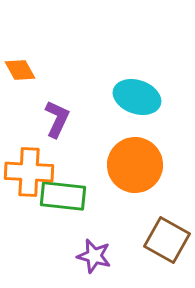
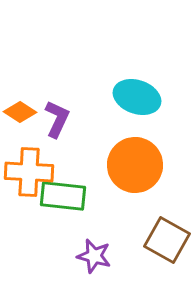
orange diamond: moved 42 px down; rotated 28 degrees counterclockwise
